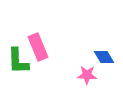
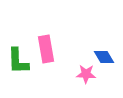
pink rectangle: moved 8 px right, 2 px down; rotated 12 degrees clockwise
pink star: moved 1 px left, 1 px up
